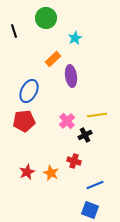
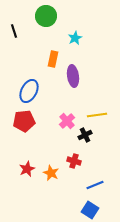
green circle: moved 2 px up
orange rectangle: rotated 35 degrees counterclockwise
purple ellipse: moved 2 px right
red star: moved 3 px up
blue square: rotated 12 degrees clockwise
